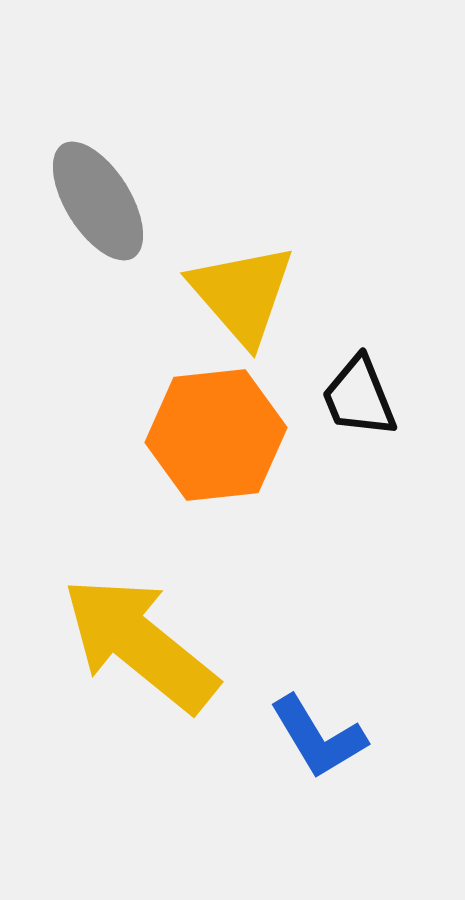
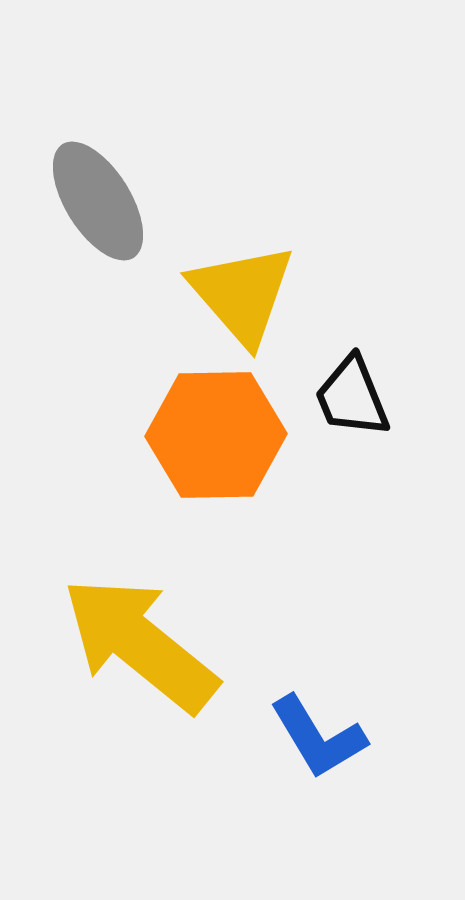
black trapezoid: moved 7 px left
orange hexagon: rotated 5 degrees clockwise
